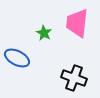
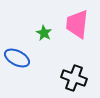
pink trapezoid: moved 1 px down
